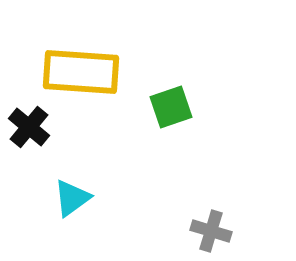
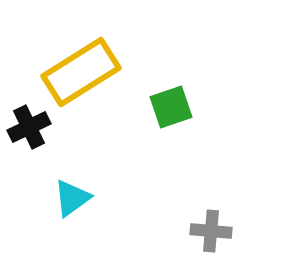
yellow rectangle: rotated 36 degrees counterclockwise
black cross: rotated 24 degrees clockwise
gray cross: rotated 12 degrees counterclockwise
